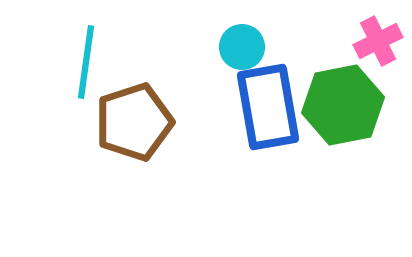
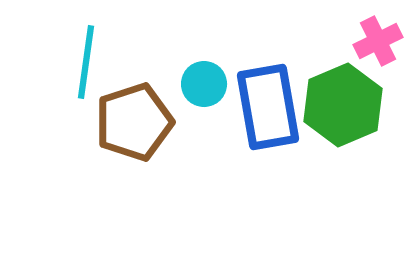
cyan circle: moved 38 px left, 37 px down
green hexagon: rotated 12 degrees counterclockwise
